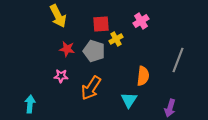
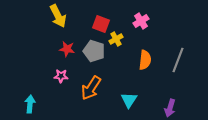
red square: rotated 24 degrees clockwise
orange semicircle: moved 2 px right, 16 px up
